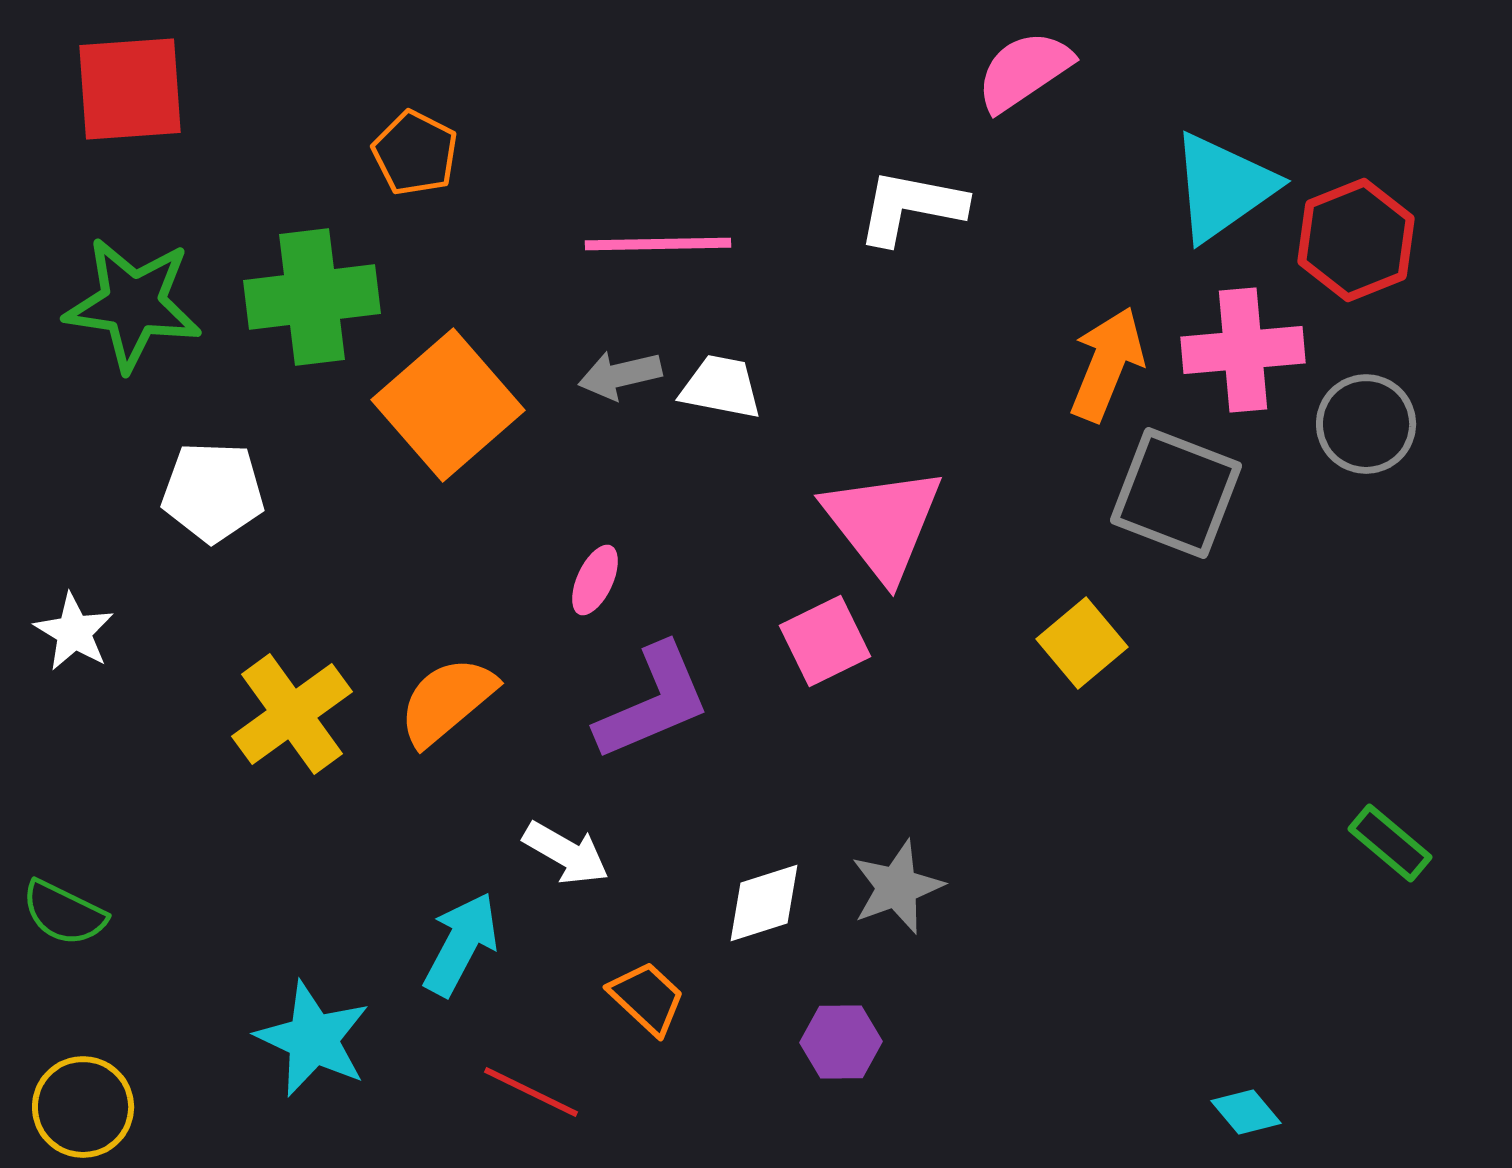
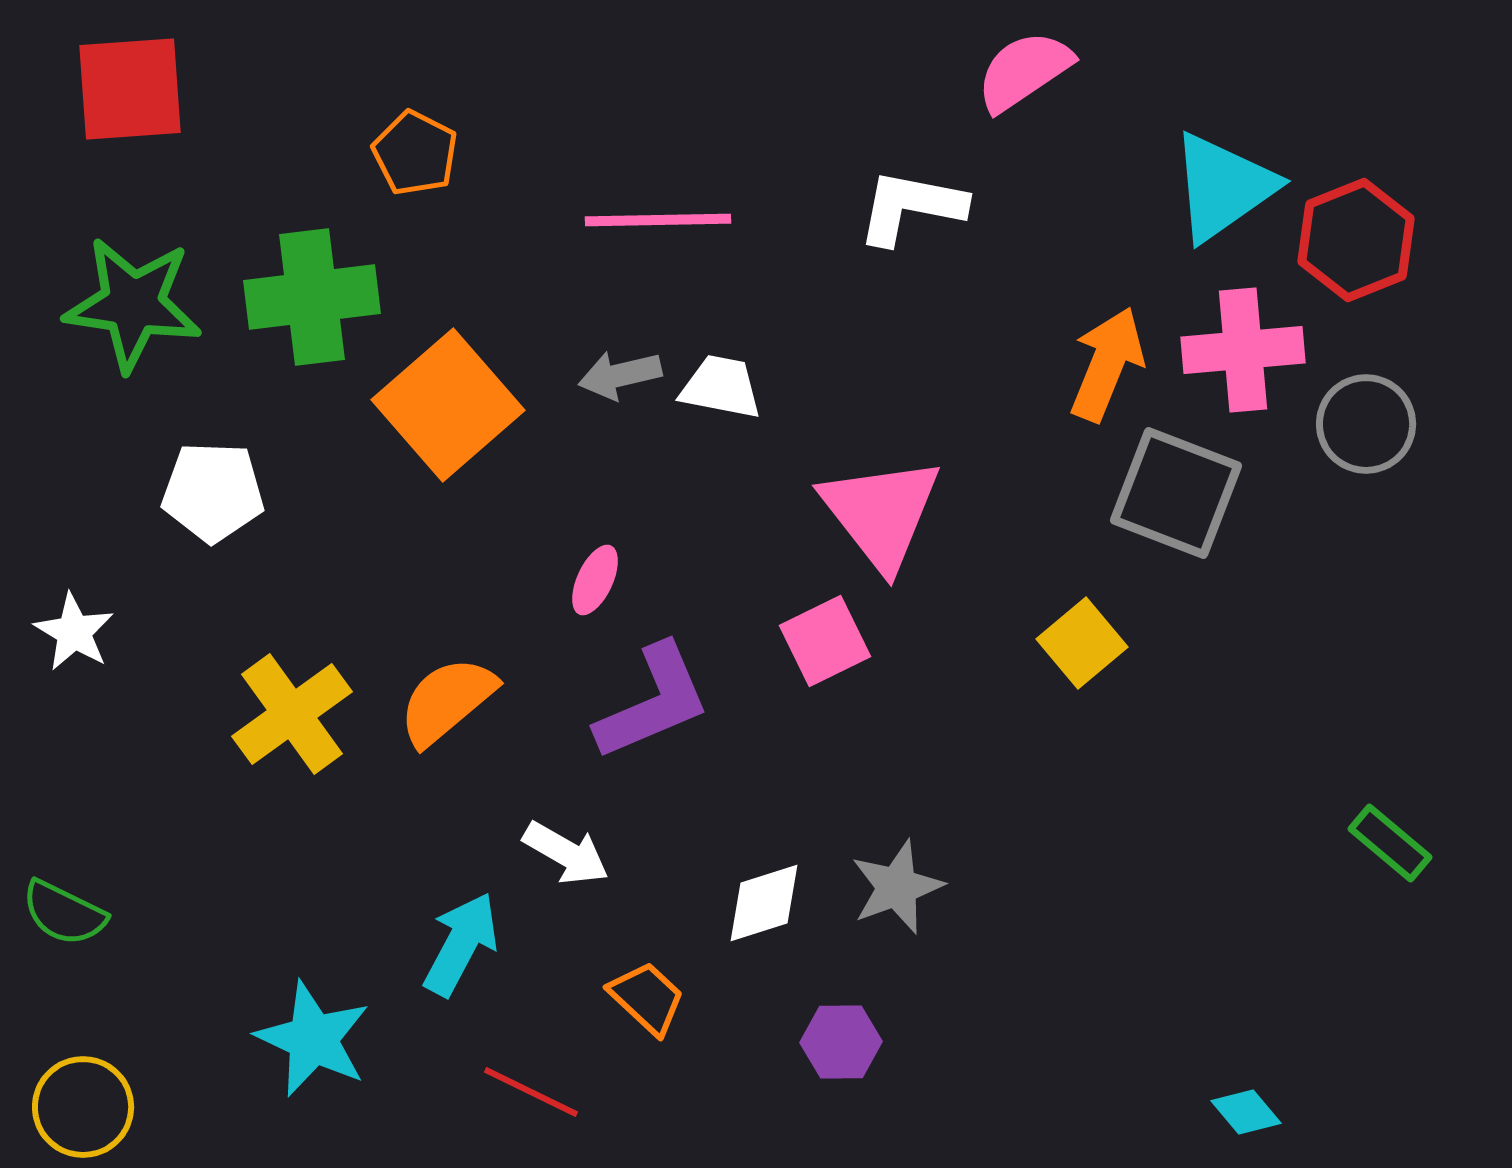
pink line: moved 24 px up
pink triangle: moved 2 px left, 10 px up
